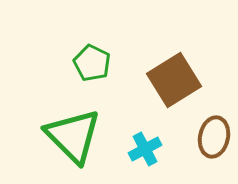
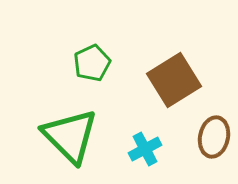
green pentagon: rotated 21 degrees clockwise
green triangle: moved 3 px left
